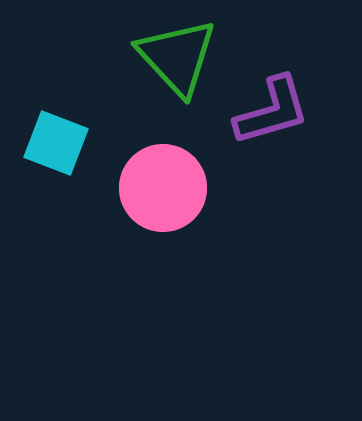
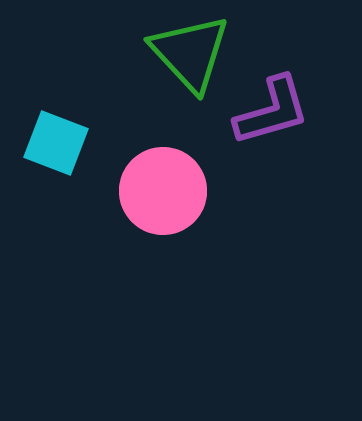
green triangle: moved 13 px right, 4 px up
pink circle: moved 3 px down
